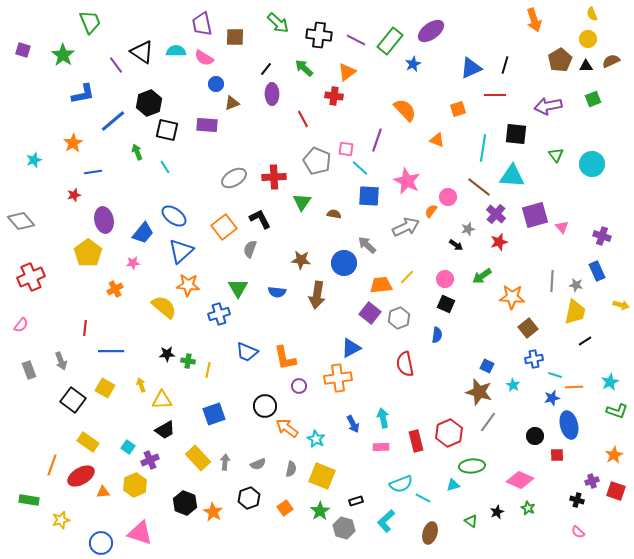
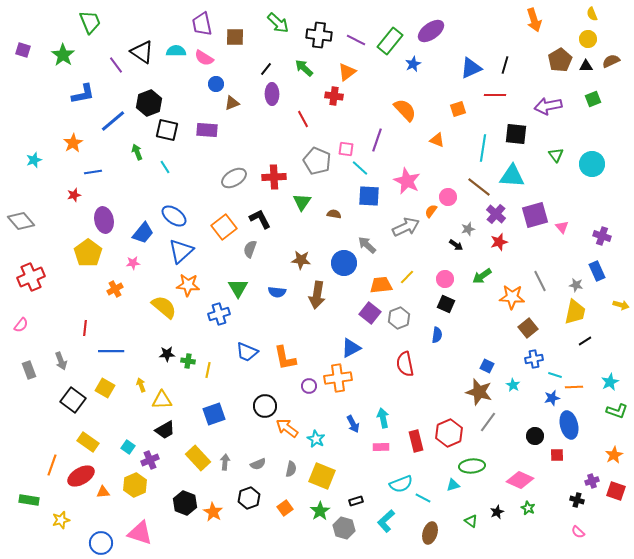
purple rectangle at (207, 125): moved 5 px down
gray line at (552, 281): moved 12 px left; rotated 30 degrees counterclockwise
purple circle at (299, 386): moved 10 px right
